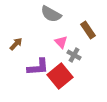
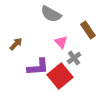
gray cross: moved 3 px down; rotated 24 degrees clockwise
